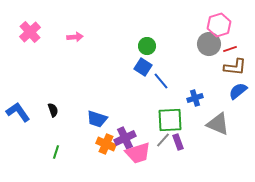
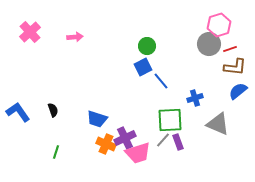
blue square: rotated 30 degrees clockwise
